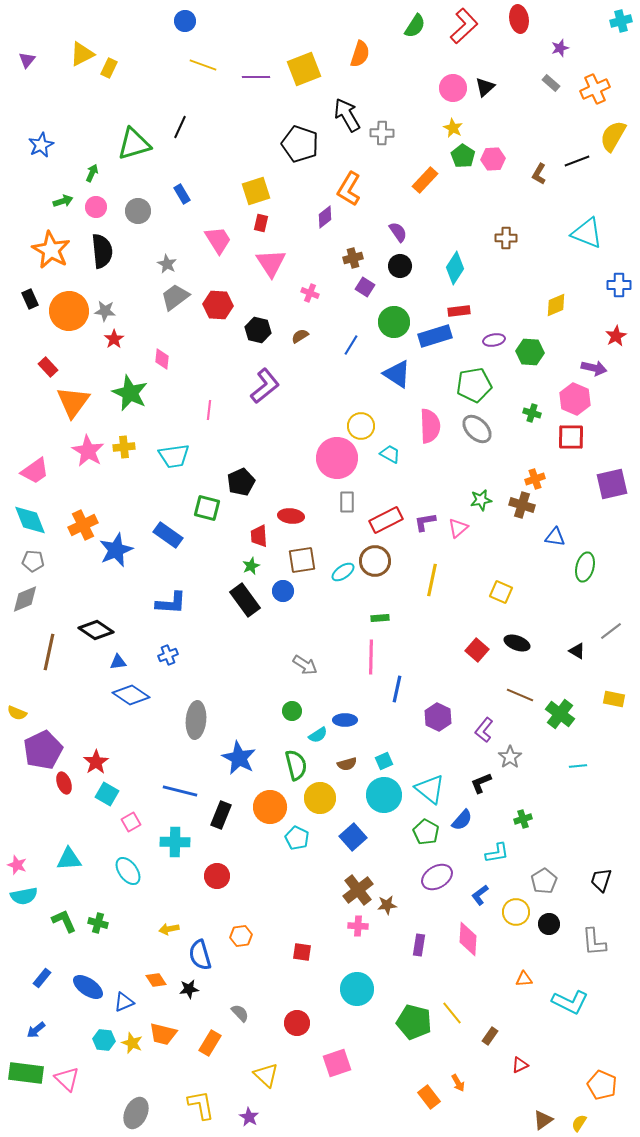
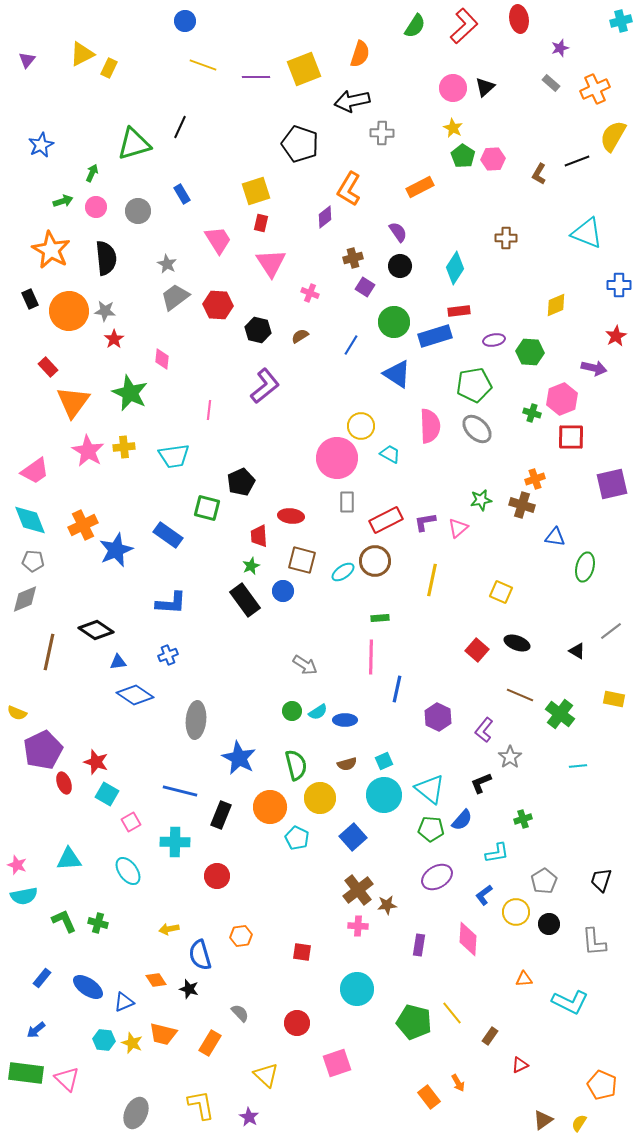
black arrow at (347, 115): moved 5 px right, 14 px up; rotated 72 degrees counterclockwise
orange rectangle at (425, 180): moved 5 px left, 7 px down; rotated 20 degrees clockwise
black semicircle at (102, 251): moved 4 px right, 7 px down
pink hexagon at (575, 399): moved 13 px left; rotated 16 degrees clockwise
brown square at (302, 560): rotated 24 degrees clockwise
blue diamond at (131, 695): moved 4 px right
cyan semicircle at (318, 735): moved 23 px up
red star at (96, 762): rotated 20 degrees counterclockwise
green pentagon at (426, 832): moved 5 px right, 3 px up; rotated 25 degrees counterclockwise
blue L-shape at (480, 895): moved 4 px right
black star at (189, 989): rotated 24 degrees clockwise
